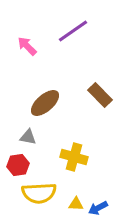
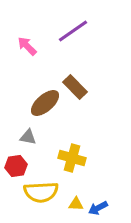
brown rectangle: moved 25 px left, 8 px up
yellow cross: moved 2 px left, 1 px down
red hexagon: moved 2 px left, 1 px down
yellow semicircle: moved 2 px right, 1 px up
